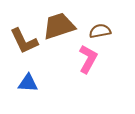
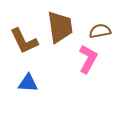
brown trapezoid: moved 1 px right, 1 px down; rotated 100 degrees clockwise
